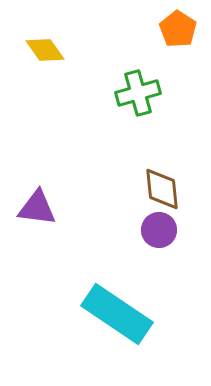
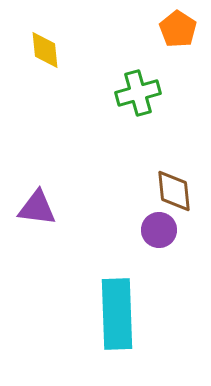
yellow diamond: rotated 30 degrees clockwise
brown diamond: moved 12 px right, 2 px down
cyan rectangle: rotated 54 degrees clockwise
